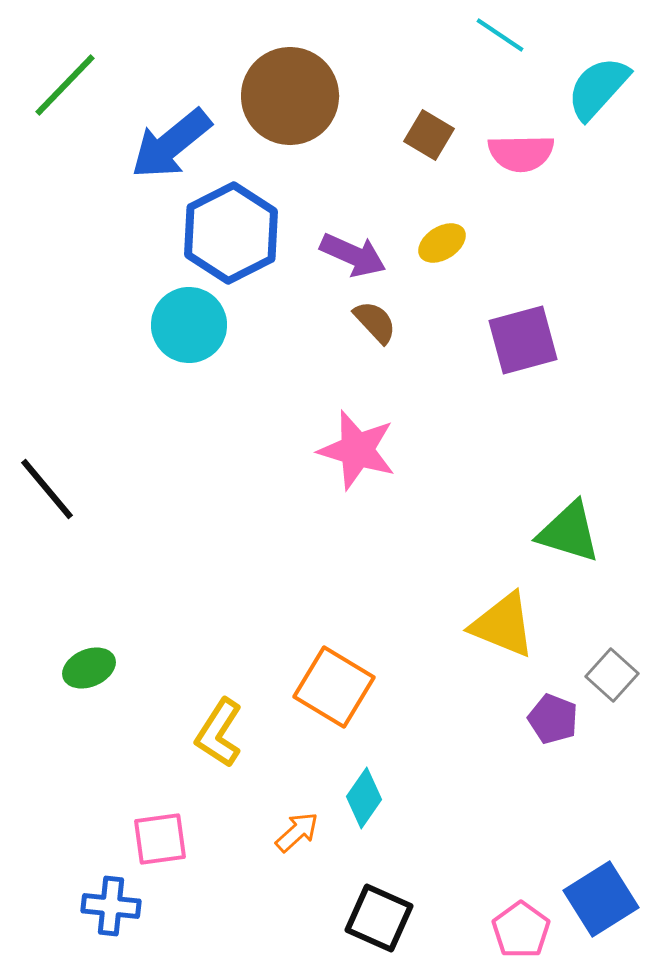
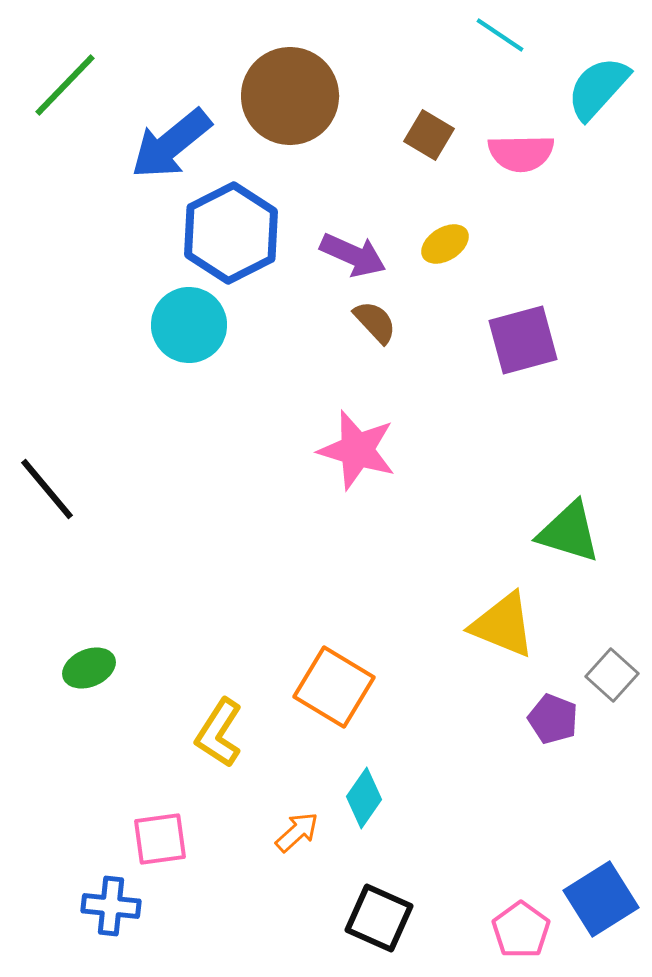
yellow ellipse: moved 3 px right, 1 px down
